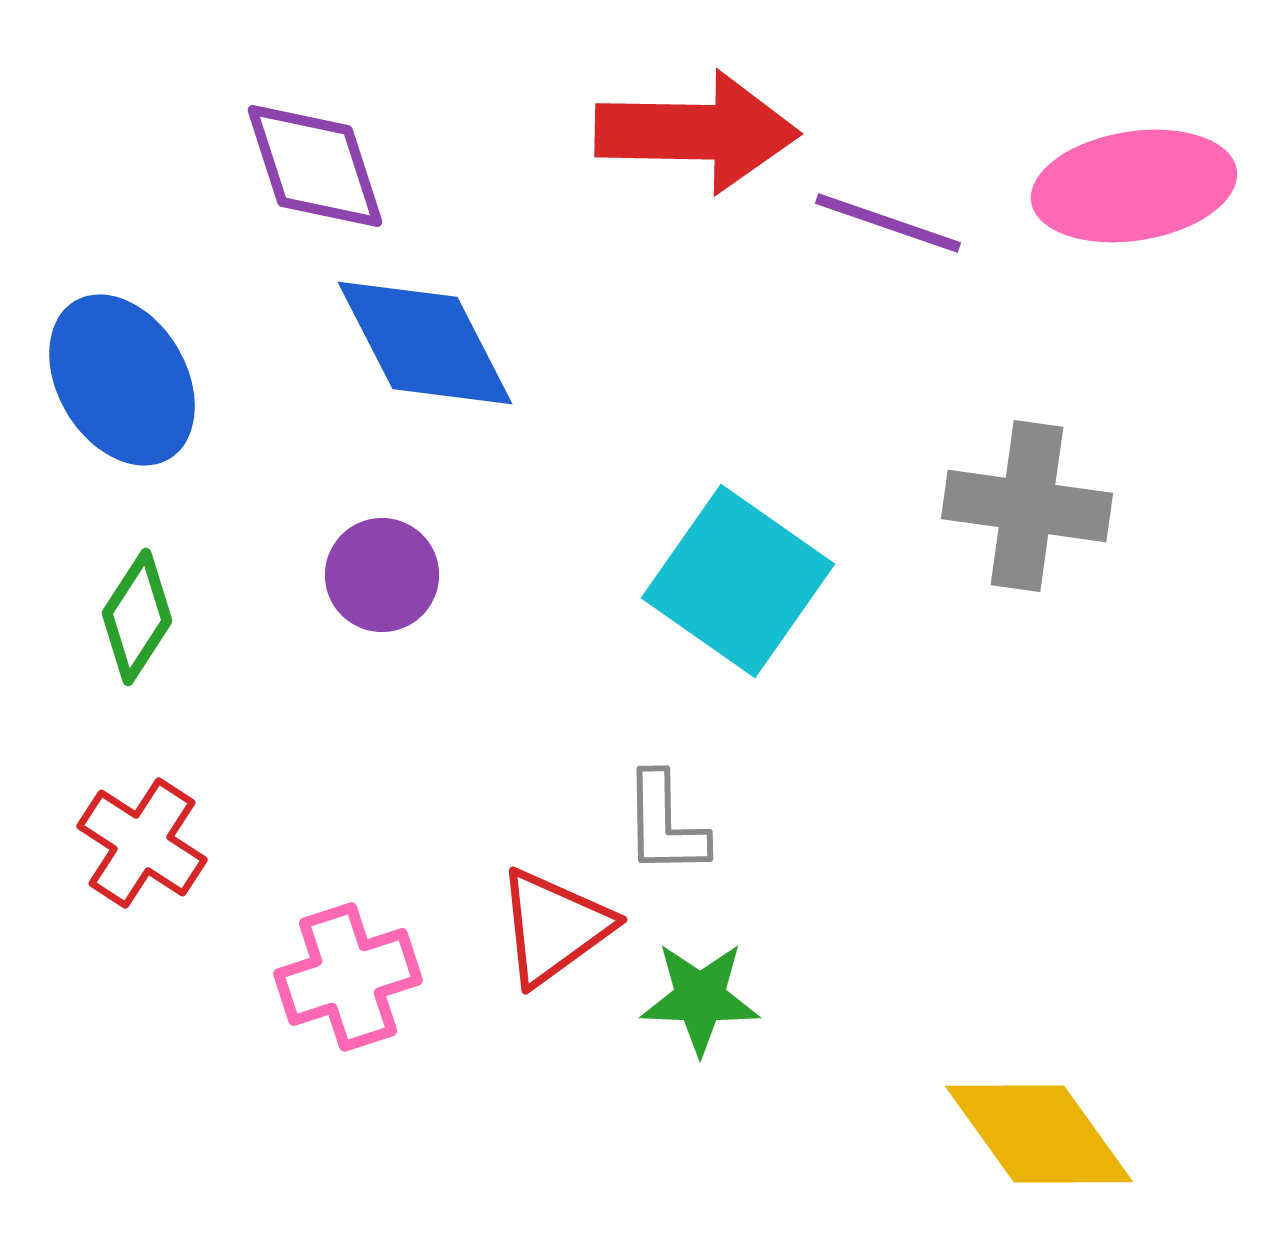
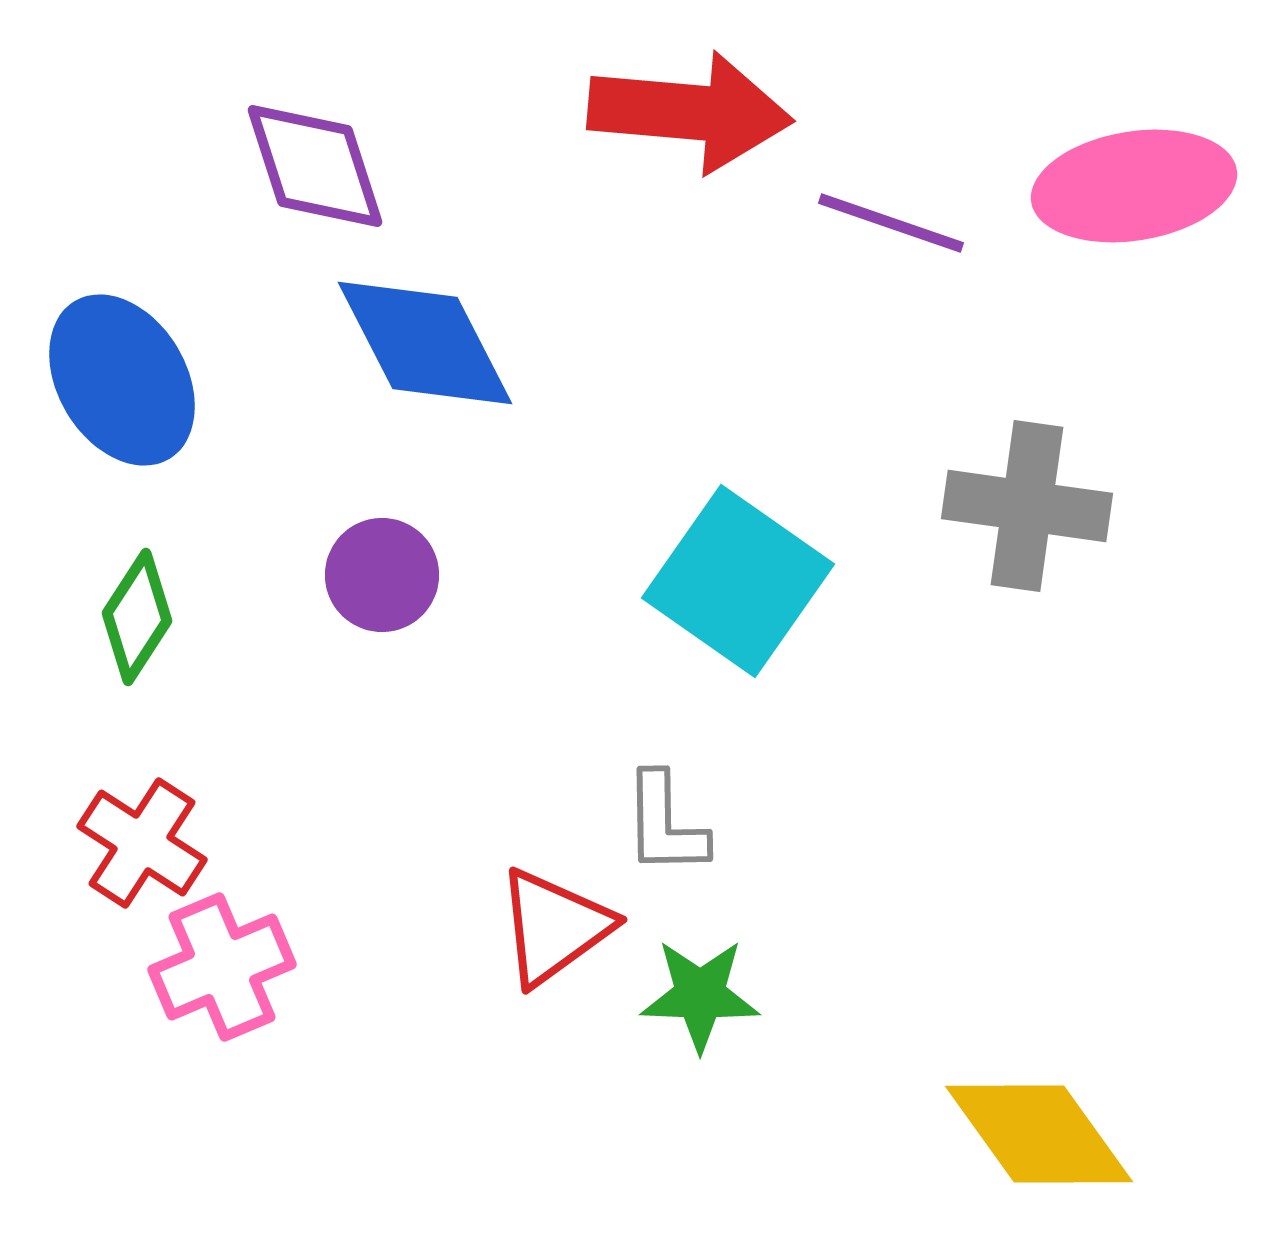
red arrow: moved 7 px left, 20 px up; rotated 4 degrees clockwise
purple line: moved 3 px right
pink cross: moved 126 px left, 10 px up; rotated 5 degrees counterclockwise
green star: moved 3 px up
